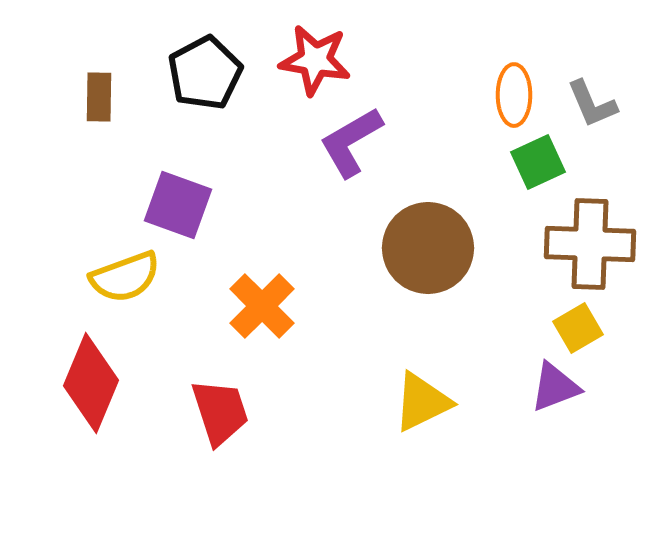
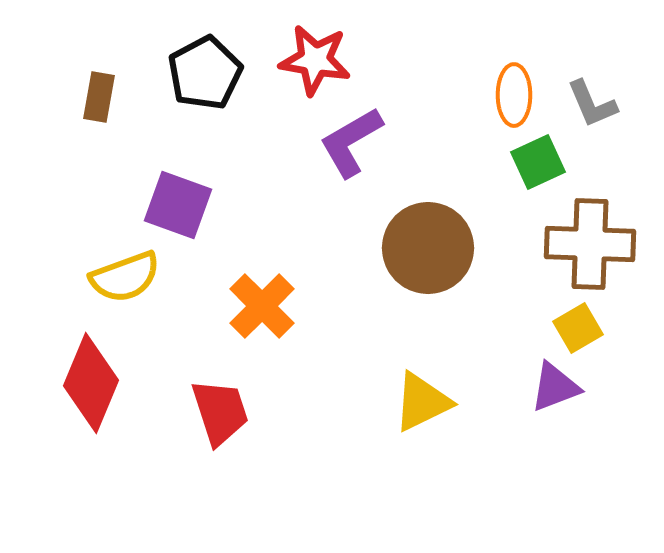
brown rectangle: rotated 9 degrees clockwise
